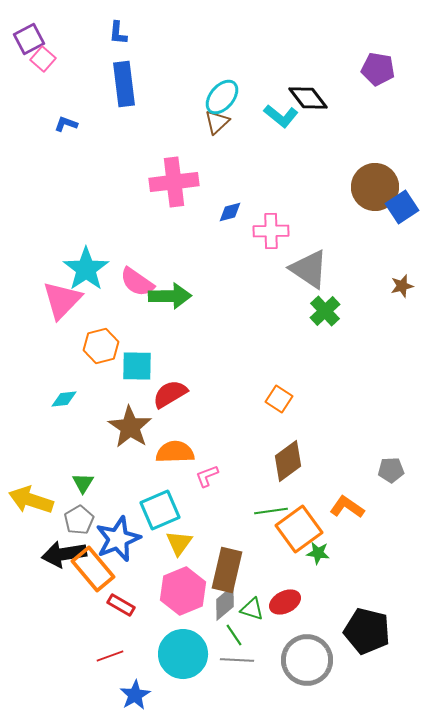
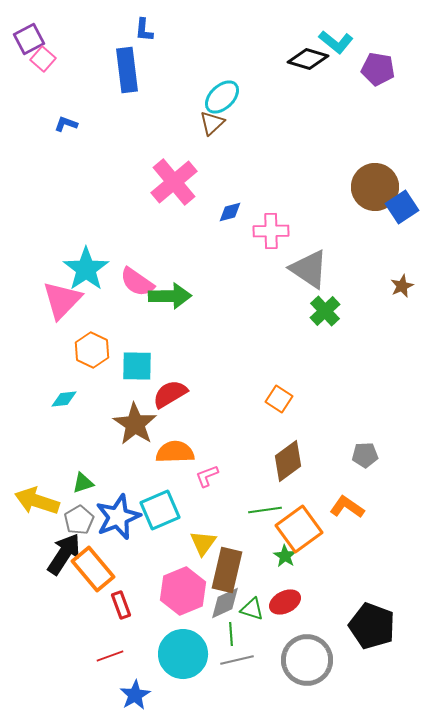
blue L-shape at (118, 33): moved 26 px right, 3 px up
blue rectangle at (124, 84): moved 3 px right, 14 px up
cyan ellipse at (222, 97): rotated 6 degrees clockwise
black diamond at (308, 98): moved 39 px up; rotated 36 degrees counterclockwise
cyan L-shape at (281, 116): moved 55 px right, 74 px up
brown triangle at (217, 122): moved 5 px left, 1 px down
pink cross at (174, 182): rotated 33 degrees counterclockwise
brown star at (402, 286): rotated 10 degrees counterclockwise
orange hexagon at (101, 346): moved 9 px left, 4 px down; rotated 20 degrees counterclockwise
brown star at (130, 427): moved 5 px right, 3 px up
gray pentagon at (391, 470): moved 26 px left, 15 px up
green triangle at (83, 483): rotated 40 degrees clockwise
yellow arrow at (31, 500): moved 6 px right, 1 px down
green line at (271, 511): moved 6 px left, 1 px up
blue star at (118, 539): moved 22 px up
yellow triangle at (179, 543): moved 24 px right
green star at (318, 553): moved 33 px left, 3 px down; rotated 25 degrees clockwise
black arrow at (64, 554): rotated 132 degrees clockwise
gray diamond at (225, 603): rotated 15 degrees clockwise
red rectangle at (121, 605): rotated 40 degrees clockwise
black pentagon at (367, 631): moved 5 px right, 5 px up; rotated 6 degrees clockwise
green line at (234, 635): moved 3 px left, 1 px up; rotated 30 degrees clockwise
gray line at (237, 660): rotated 16 degrees counterclockwise
